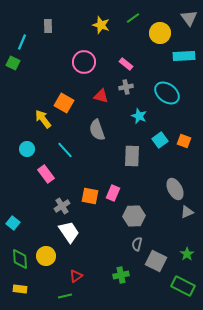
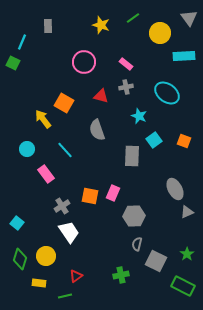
cyan square at (160, 140): moved 6 px left
cyan square at (13, 223): moved 4 px right
green diamond at (20, 259): rotated 20 degrees clockwise
yellow rectangle at (20, 289): moved 19 px right, 6 px up
